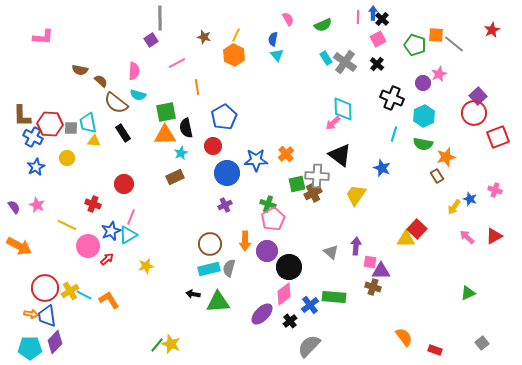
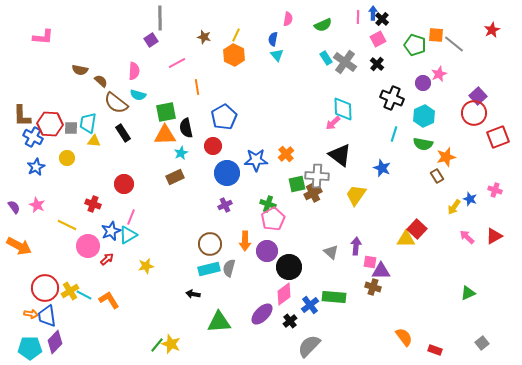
pink semicircle at (288, 19): rotated 40 degrees clockwise
cyan trapezoid at (88, 123): rotated 20 degrees clockwise
green triangle at (218, 302): moved 1 px right, 20 px down
